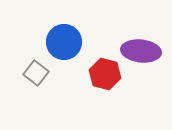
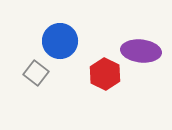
blue circle: moved 4 px left, 1 px up
red hexagon: rotated 12 degrees clockwise
